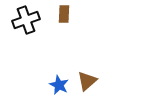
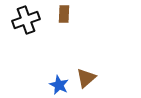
brown triangle: moved 1 px left, 3 px up
